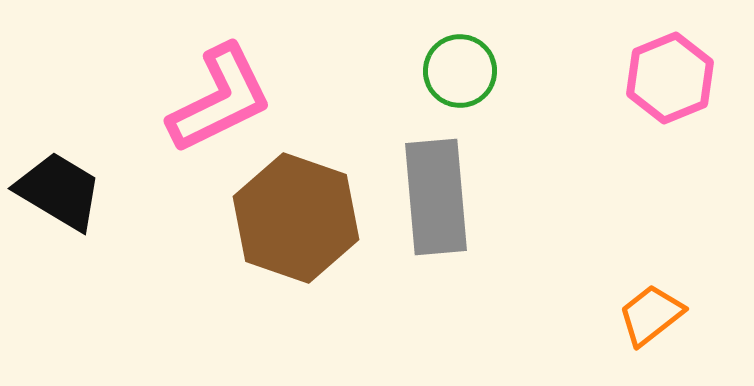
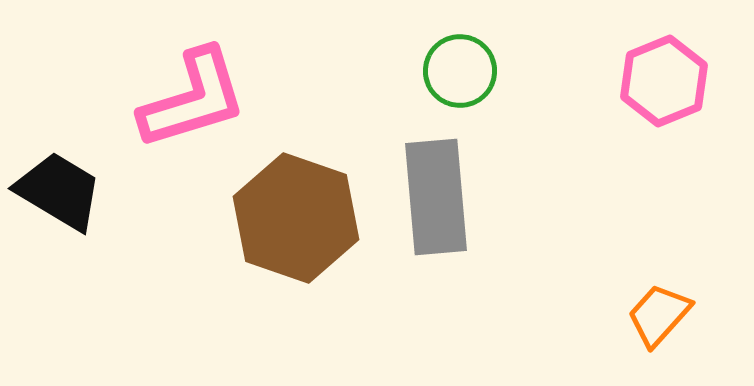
pink hexagon: moved 6 px left, 3 px down
pink L-shape: moved 27 px left; rotated 9 degrees clockwise
orange trapezoid: moved 8 px right; rotated 10 degrees counterclockwise
